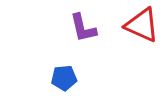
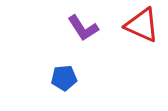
purple L-shape: rotated 20 degrees counterclockwise
